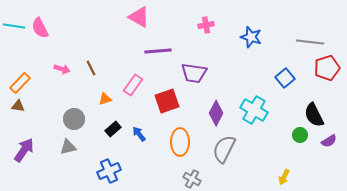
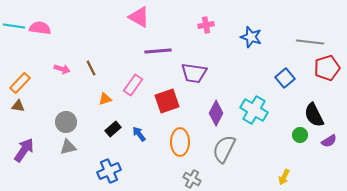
pink semicircle: rotated 125 degrees clockwise
gray circle: moved 8 px left, 3 px down
